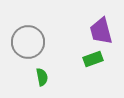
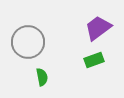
purple trapezoid: moved 3 px left, 3 px up; rotated 68 degrees clockwise
green rectangle: moved 1 px right, 1 px down
